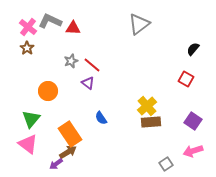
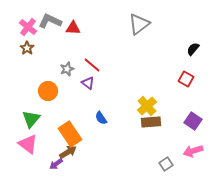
gray star: moved 4 px left, 8 px down
